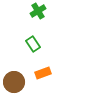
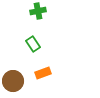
green cross: rotated 21 degrees clockwise
brown circle: moved 1 px left, 1 px up
